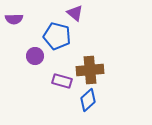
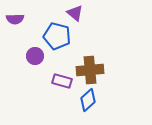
purple semicircle: moved 1 px right
